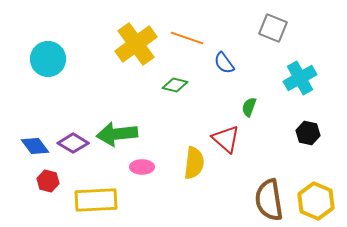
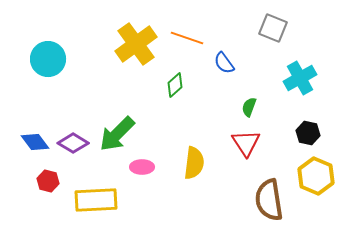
green diamond: rotated 55 degrees counterclockwise
green arrow: rotated 39 degrees counterclockwise
red triangle: moved 20 px right, 4 px down; rotated 16 degrees clockwise
blue diamond: moved 4 px up
yellow hexagon: moved 25 px up
